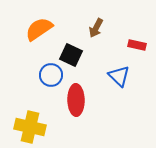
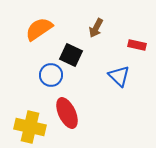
red ellipse: moved 9 px left, 13 px down; rotated 24 degrees counterclockwise
